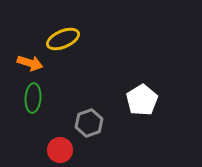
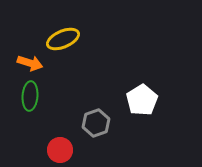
green ellipse: moved 3 px left, 2 px up
gray hexagon: moved 7 px right
